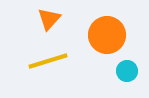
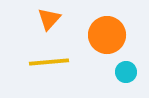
yellow line: moved 1 px right, 1 px down; rotated 12 degrees clockwise
cyan circle: moved 1 px left, 1 px down
